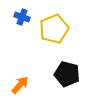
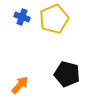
yellow pentagon: moved 10 px up
